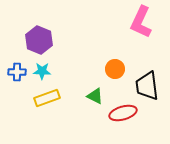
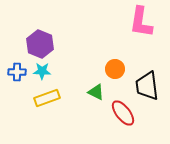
pink L-shape: rotated 16 degrees counterclockwise
purple hexagon: moved 1 px right, 4 px down
green triangle: moved 1 px right, 4 px up
red ellipse: rotated 68 degrees clockwise
